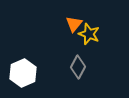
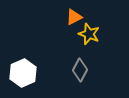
orange triangle: moved 7 px up; rotated 24 degrees clockwise
gray diamond: moved 2 px right, 3 px down
